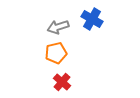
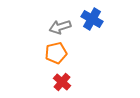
gray arrow: moved 2 px right
